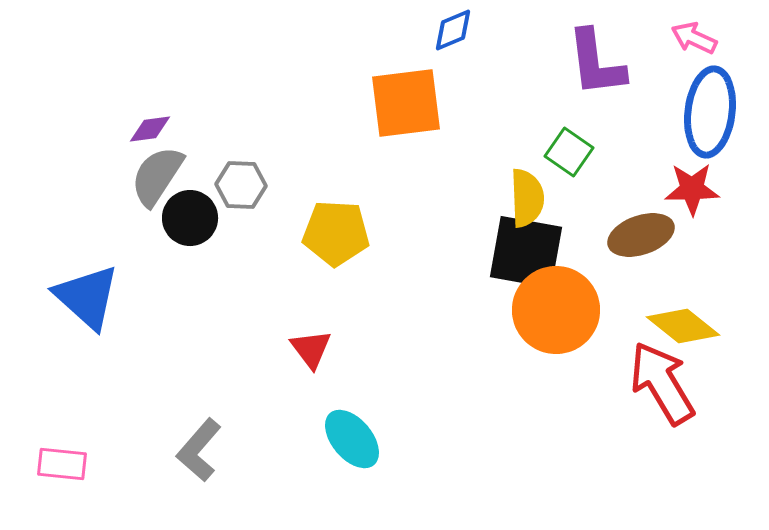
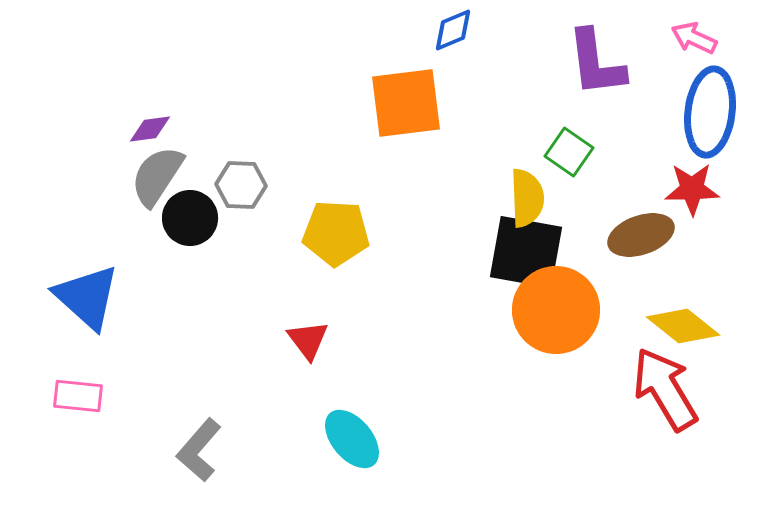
red triangle: moved 3 px left, 9 px up
red arrow: moved 3 px right, 6 px down
pink rectangle: moved 16 px right, 68 px up
